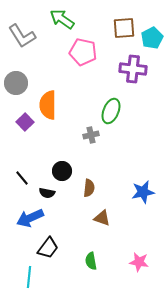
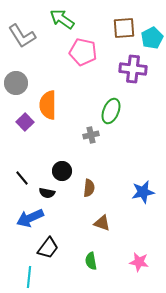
brown triangle: moved 5 px down
